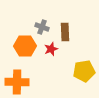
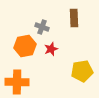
brown rectangle: moved 9 px right, 14 px up
orange hexagon: rotated 10 degrees counterclockwise
yellow pentagon: moved 2 px left
